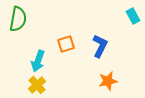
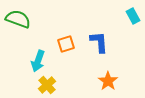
green semicircle: rotated 80 degrees counterclockwise
blue L-shape: moved 1 px left, 4 px up; rotated 30 degrees counterclockwise
orange star: rotated 24 degrees counterclockwise
yellow cross: moved 10 px right
